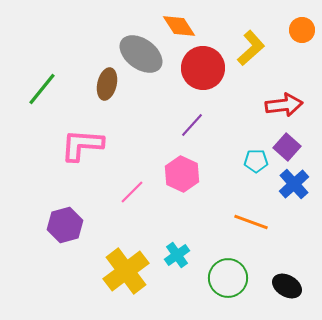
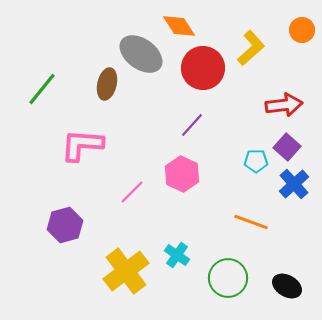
cyan cross: rotated 20 degrees counterclockwise
